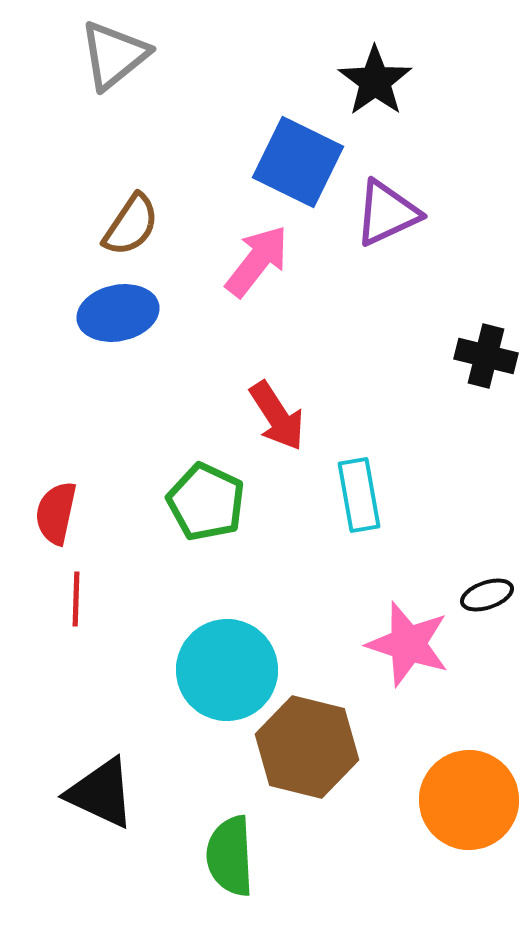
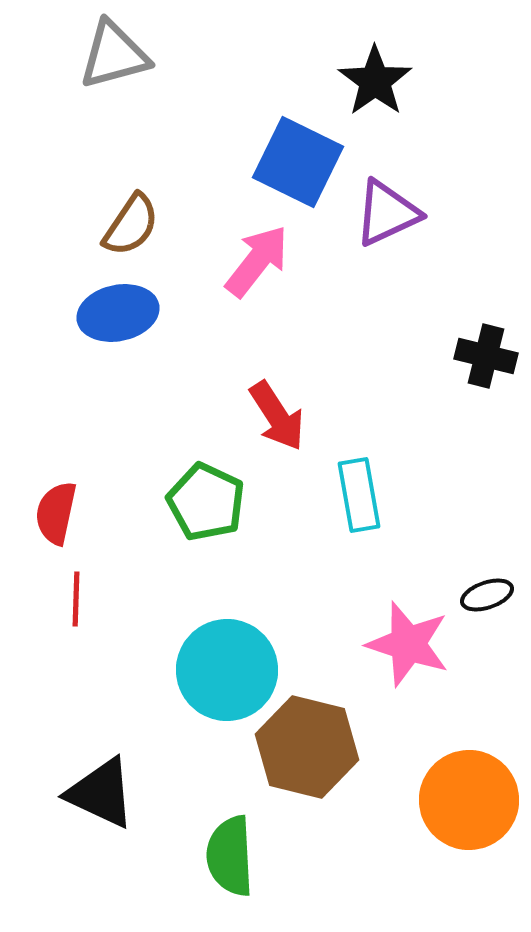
gray triangle: rotated 24 degrees clockwise
